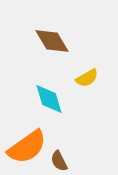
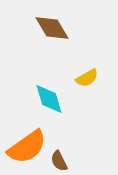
brown diamond: moved 13 px up
